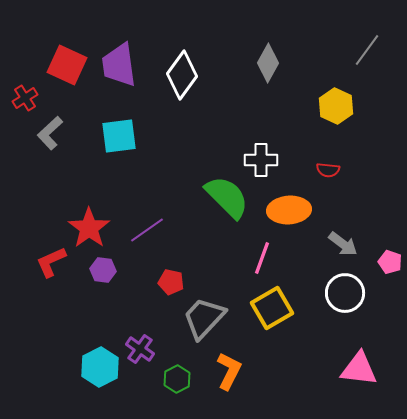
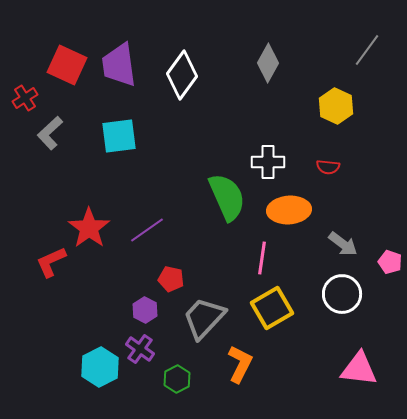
white cross: moved 7 px right, 2 px down
red semicircle: moved 3 px up
green semicircle: rotated 21 degrees clockwise
pink line: rotated 12 degrees counterclockwise
purple hexagon: moved 42 px right, 40 px down; rotated 20 degrees clockwise
red pentagon: moved 3 px up
white circle: moved 3 px left, 1 px down
orange L-shape: moved 11 px right, 7 px up
